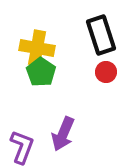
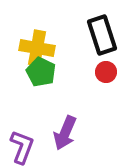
black rectangle: moved 1 px right
green pentagon: rotated 8 degrees counterclockwise
purple arrow: moved 2 px right, 1 px up
